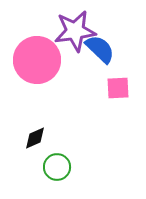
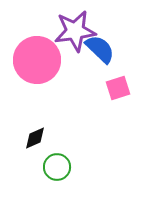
pink square: rotated 15 degrees counterclockwise
